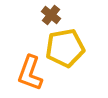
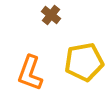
yellow pentagon: moved 19 px right, 14 px down
